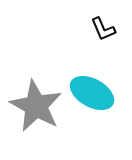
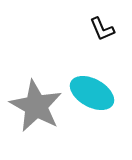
black L-shape: moved 1 px left
